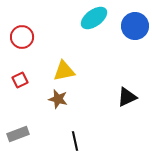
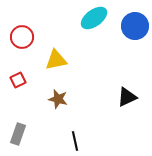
yellow triangle: moved 8 px left, 11 px up
red square: moved 2 px left
gray rectangle: rotated 50 degrees counterclockwise
